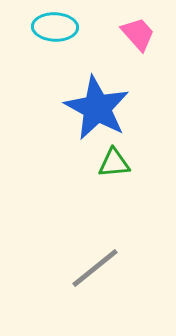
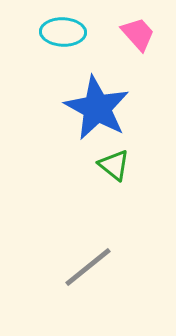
cyan ellipse: moved 8 px right, 5 px down
green triangle: moved 2 px down; rotated 44 degrees clockwise
gray line: moved 7 px left, 1 px up
